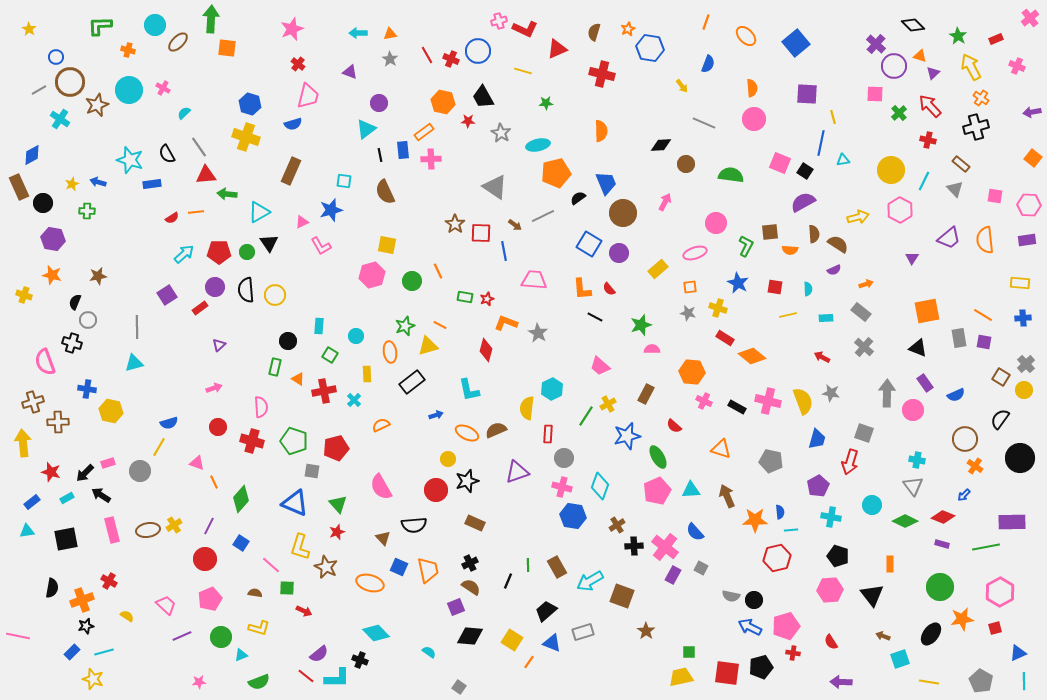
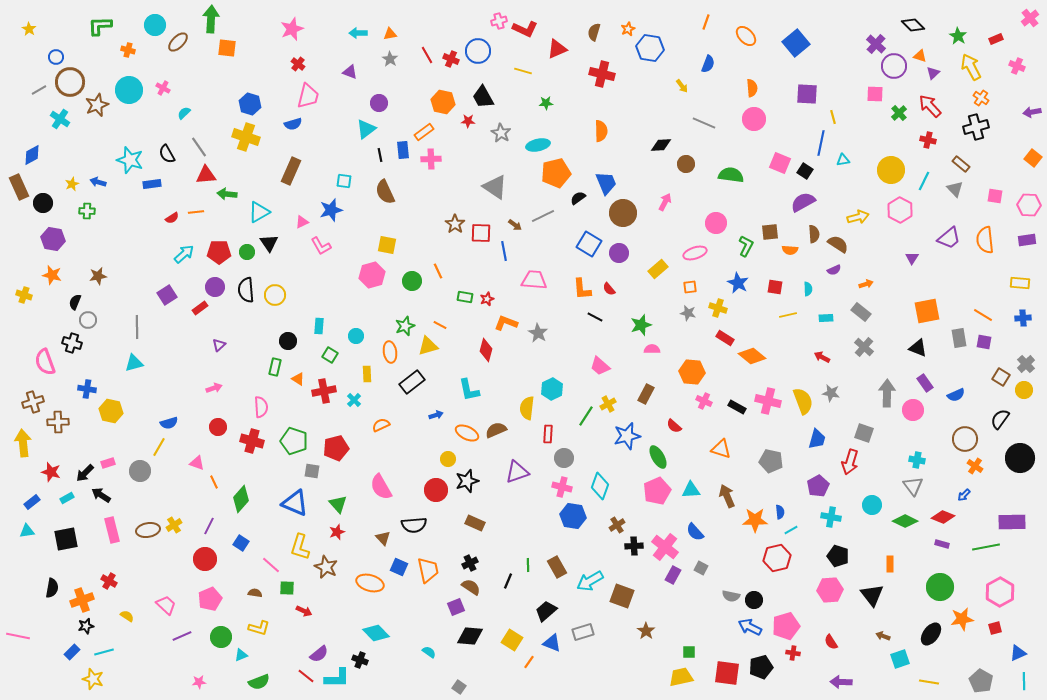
cyan line at (791, 530): rotated 24 degrees counterclockwise
